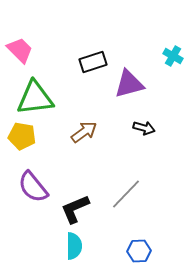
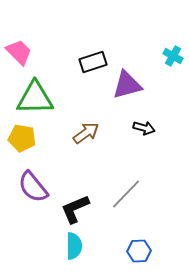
pink trapezoid: moved 1 px left, 2 px down
purple triangle: moved 2 px left, 1 px down
green triangle: rotated 6 degrees clockwise
brown arrow: moved 2 px right, 1 px down
yellow pentagon: moved 2 px down
